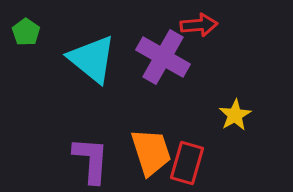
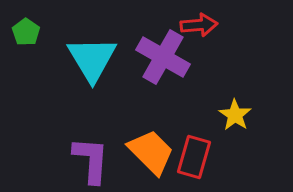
cyan triangle: rotated 20 degrees clockwise
yellow star: rotated 8 degrees counterclockwise
orange trapezoid: rotated 27 degrees counterclockwise
red rectangle: moved 7 px right, 6 px up
